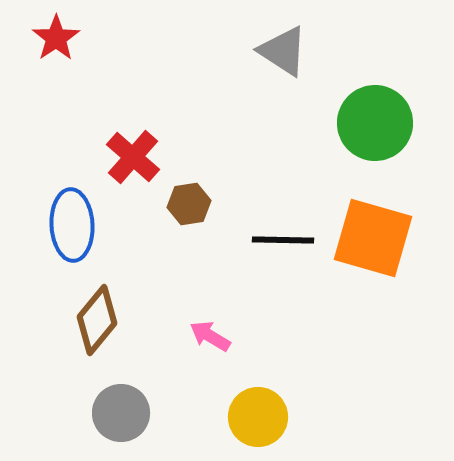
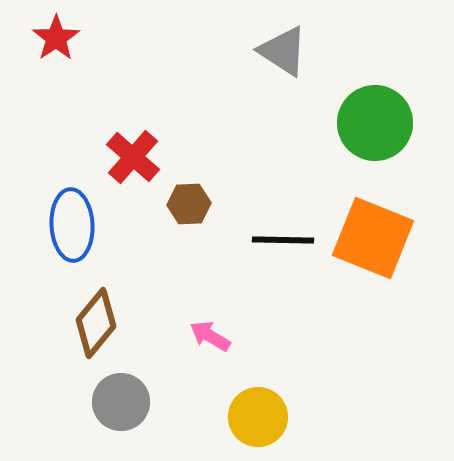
brown hexagon: rotated 6 degrees clockwise
orange square: rotated 6 degrees clockwise
brown diamond: moved 1 px left, 3 px down
gray circle: moved 11 px up
